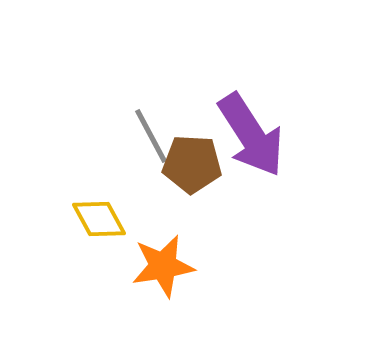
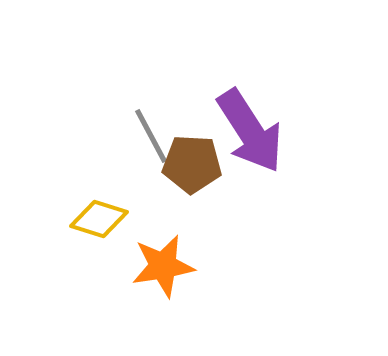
purple arrow: moved 1 px left, 4 px up
yellow diamond: rotated 44 degrees counterclockwise
